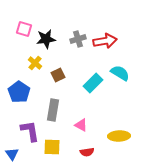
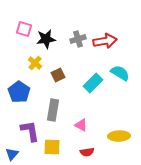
blue triangle: rotated 16 degrees clockwise
